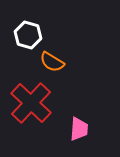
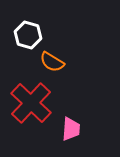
pink trapezoid: moved 8 px left
